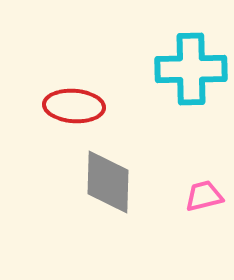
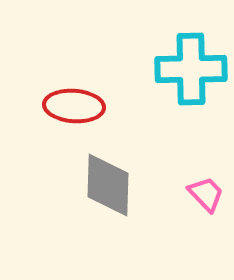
gray diamond: moved 3 px down
pink trapezoid: moved 2 px right, 2 px up; rotated 60 degrees clockwise
